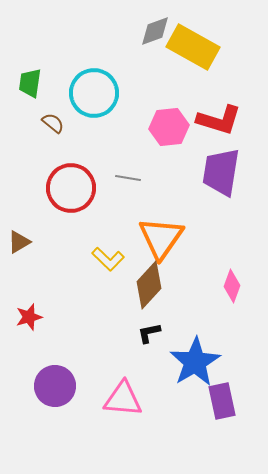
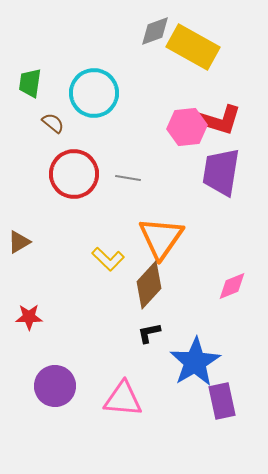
pink hexagon: moved 18 px right
red circle: moved 3 px right, 14 px up
pink diamond: rotated 48 degrees clockwise
red star: rotated 16 degrees clockwise
